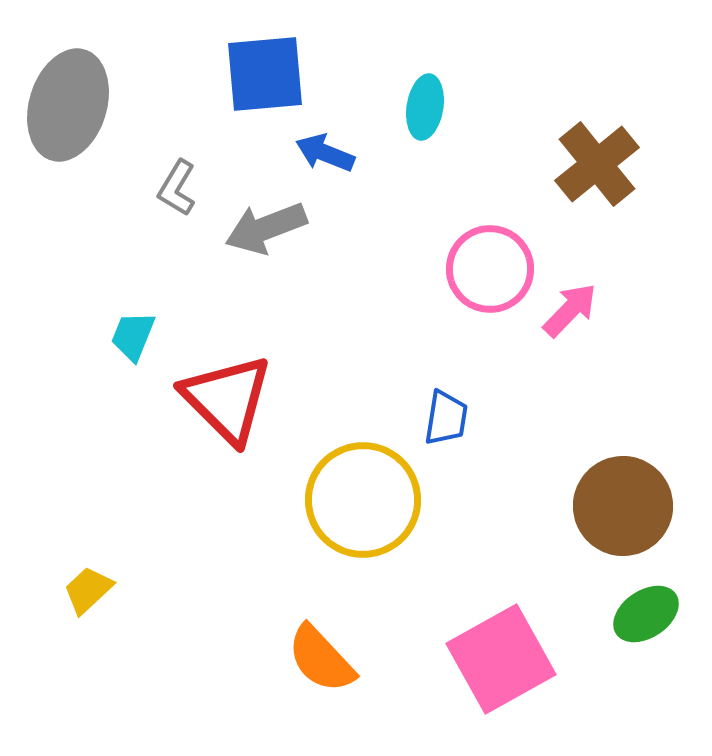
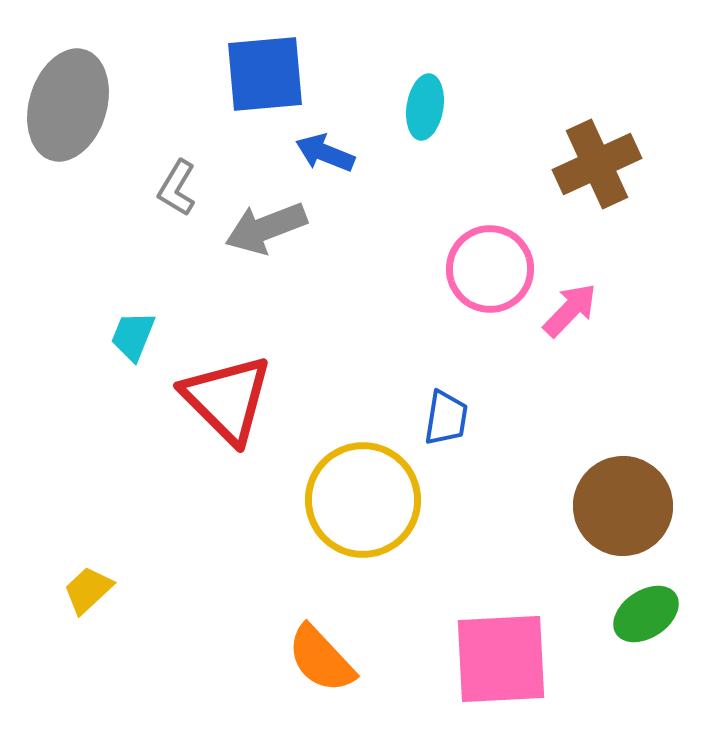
brown cross: rotated 14 degrees clockwise
pink square: rotated 26 degrees clockwise
